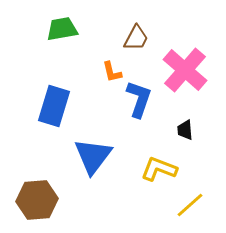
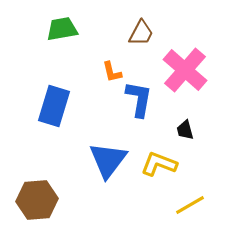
brown trapezoid: moved 5 px right, 5 px up
blue L-shape: rotated 9 degrees counterclockwise
black trapezoid: rotated 10 degrees counterclockwise
blue triangle: moved 15 px right, 4 px down
yellow L-shape: moved 5 px up
yellow line: rotated 12 degrees clockwise
